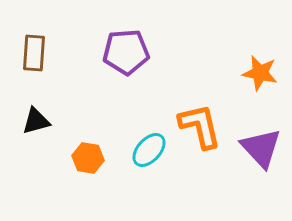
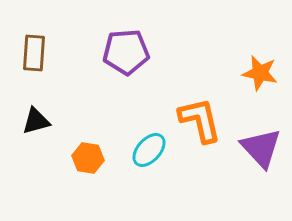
orange L-shape: moved 6 px up
